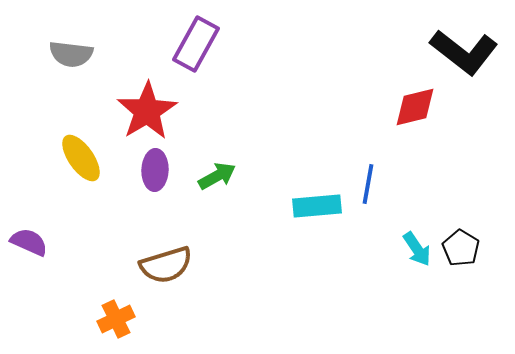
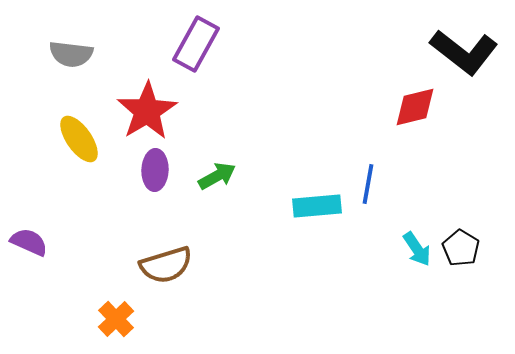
yellow ellipse: moved 2 px left, 19 px up
orange cross: rotated 18 degrees counterclockwise
